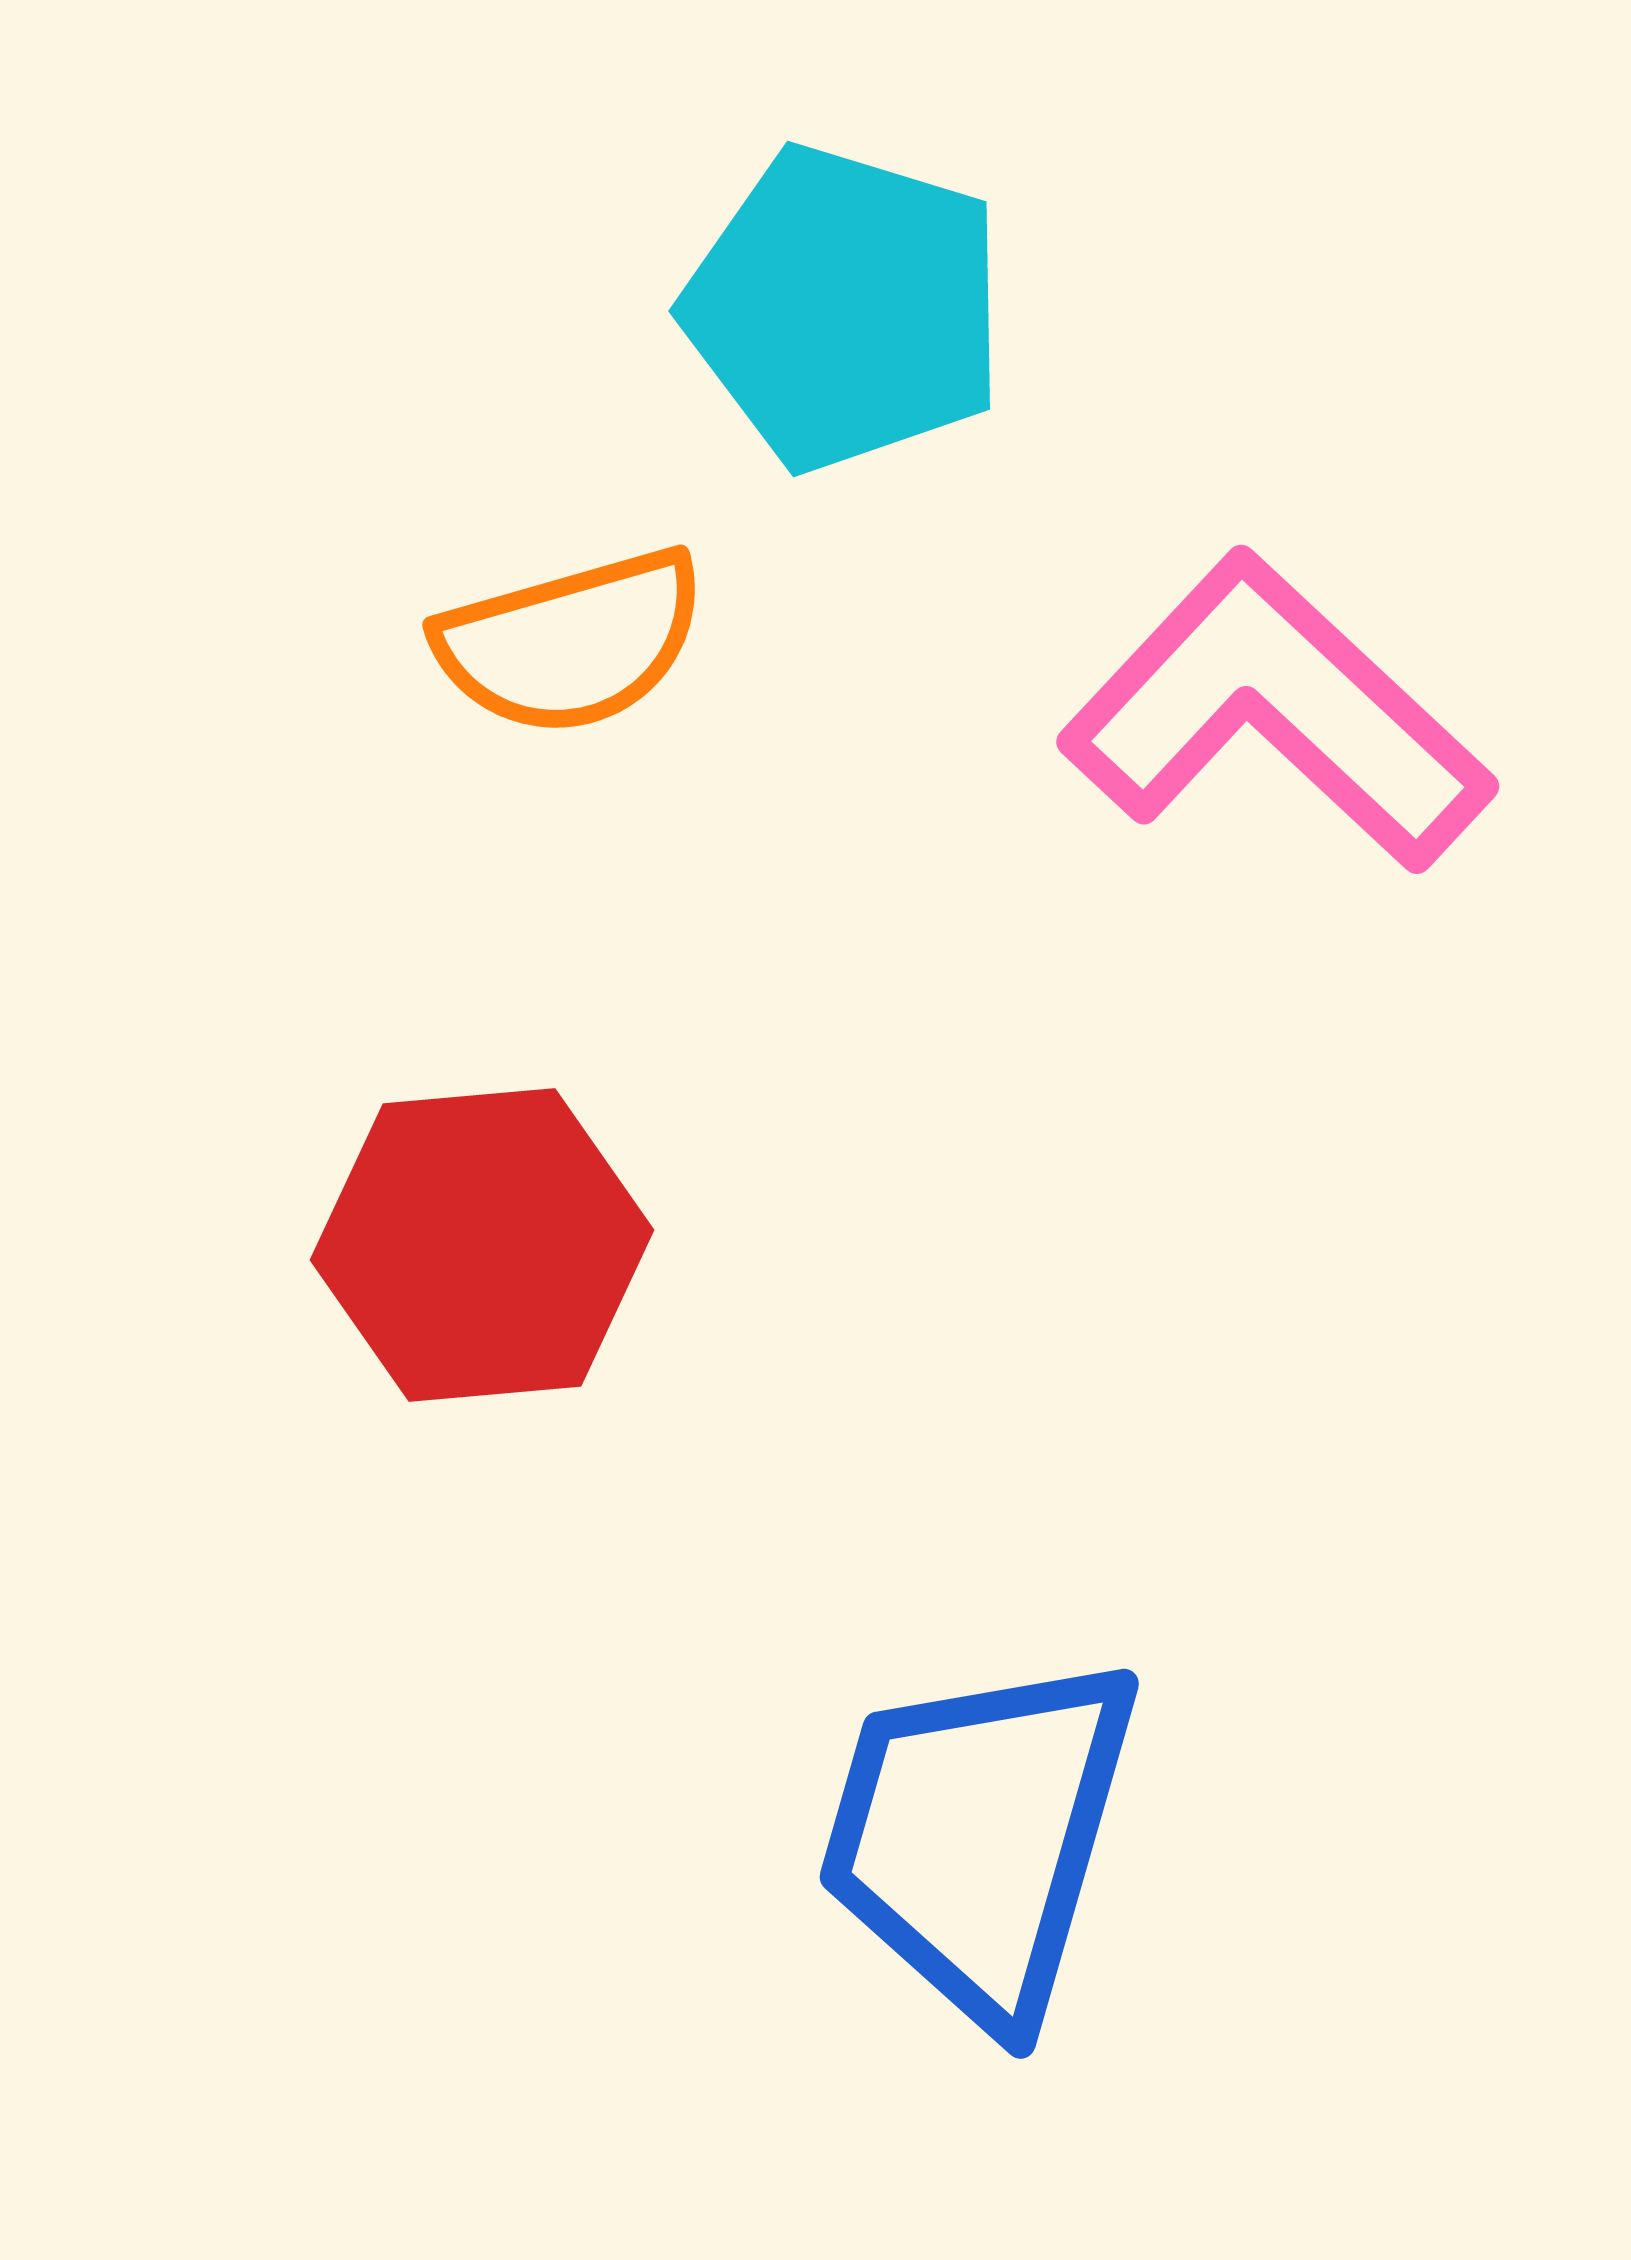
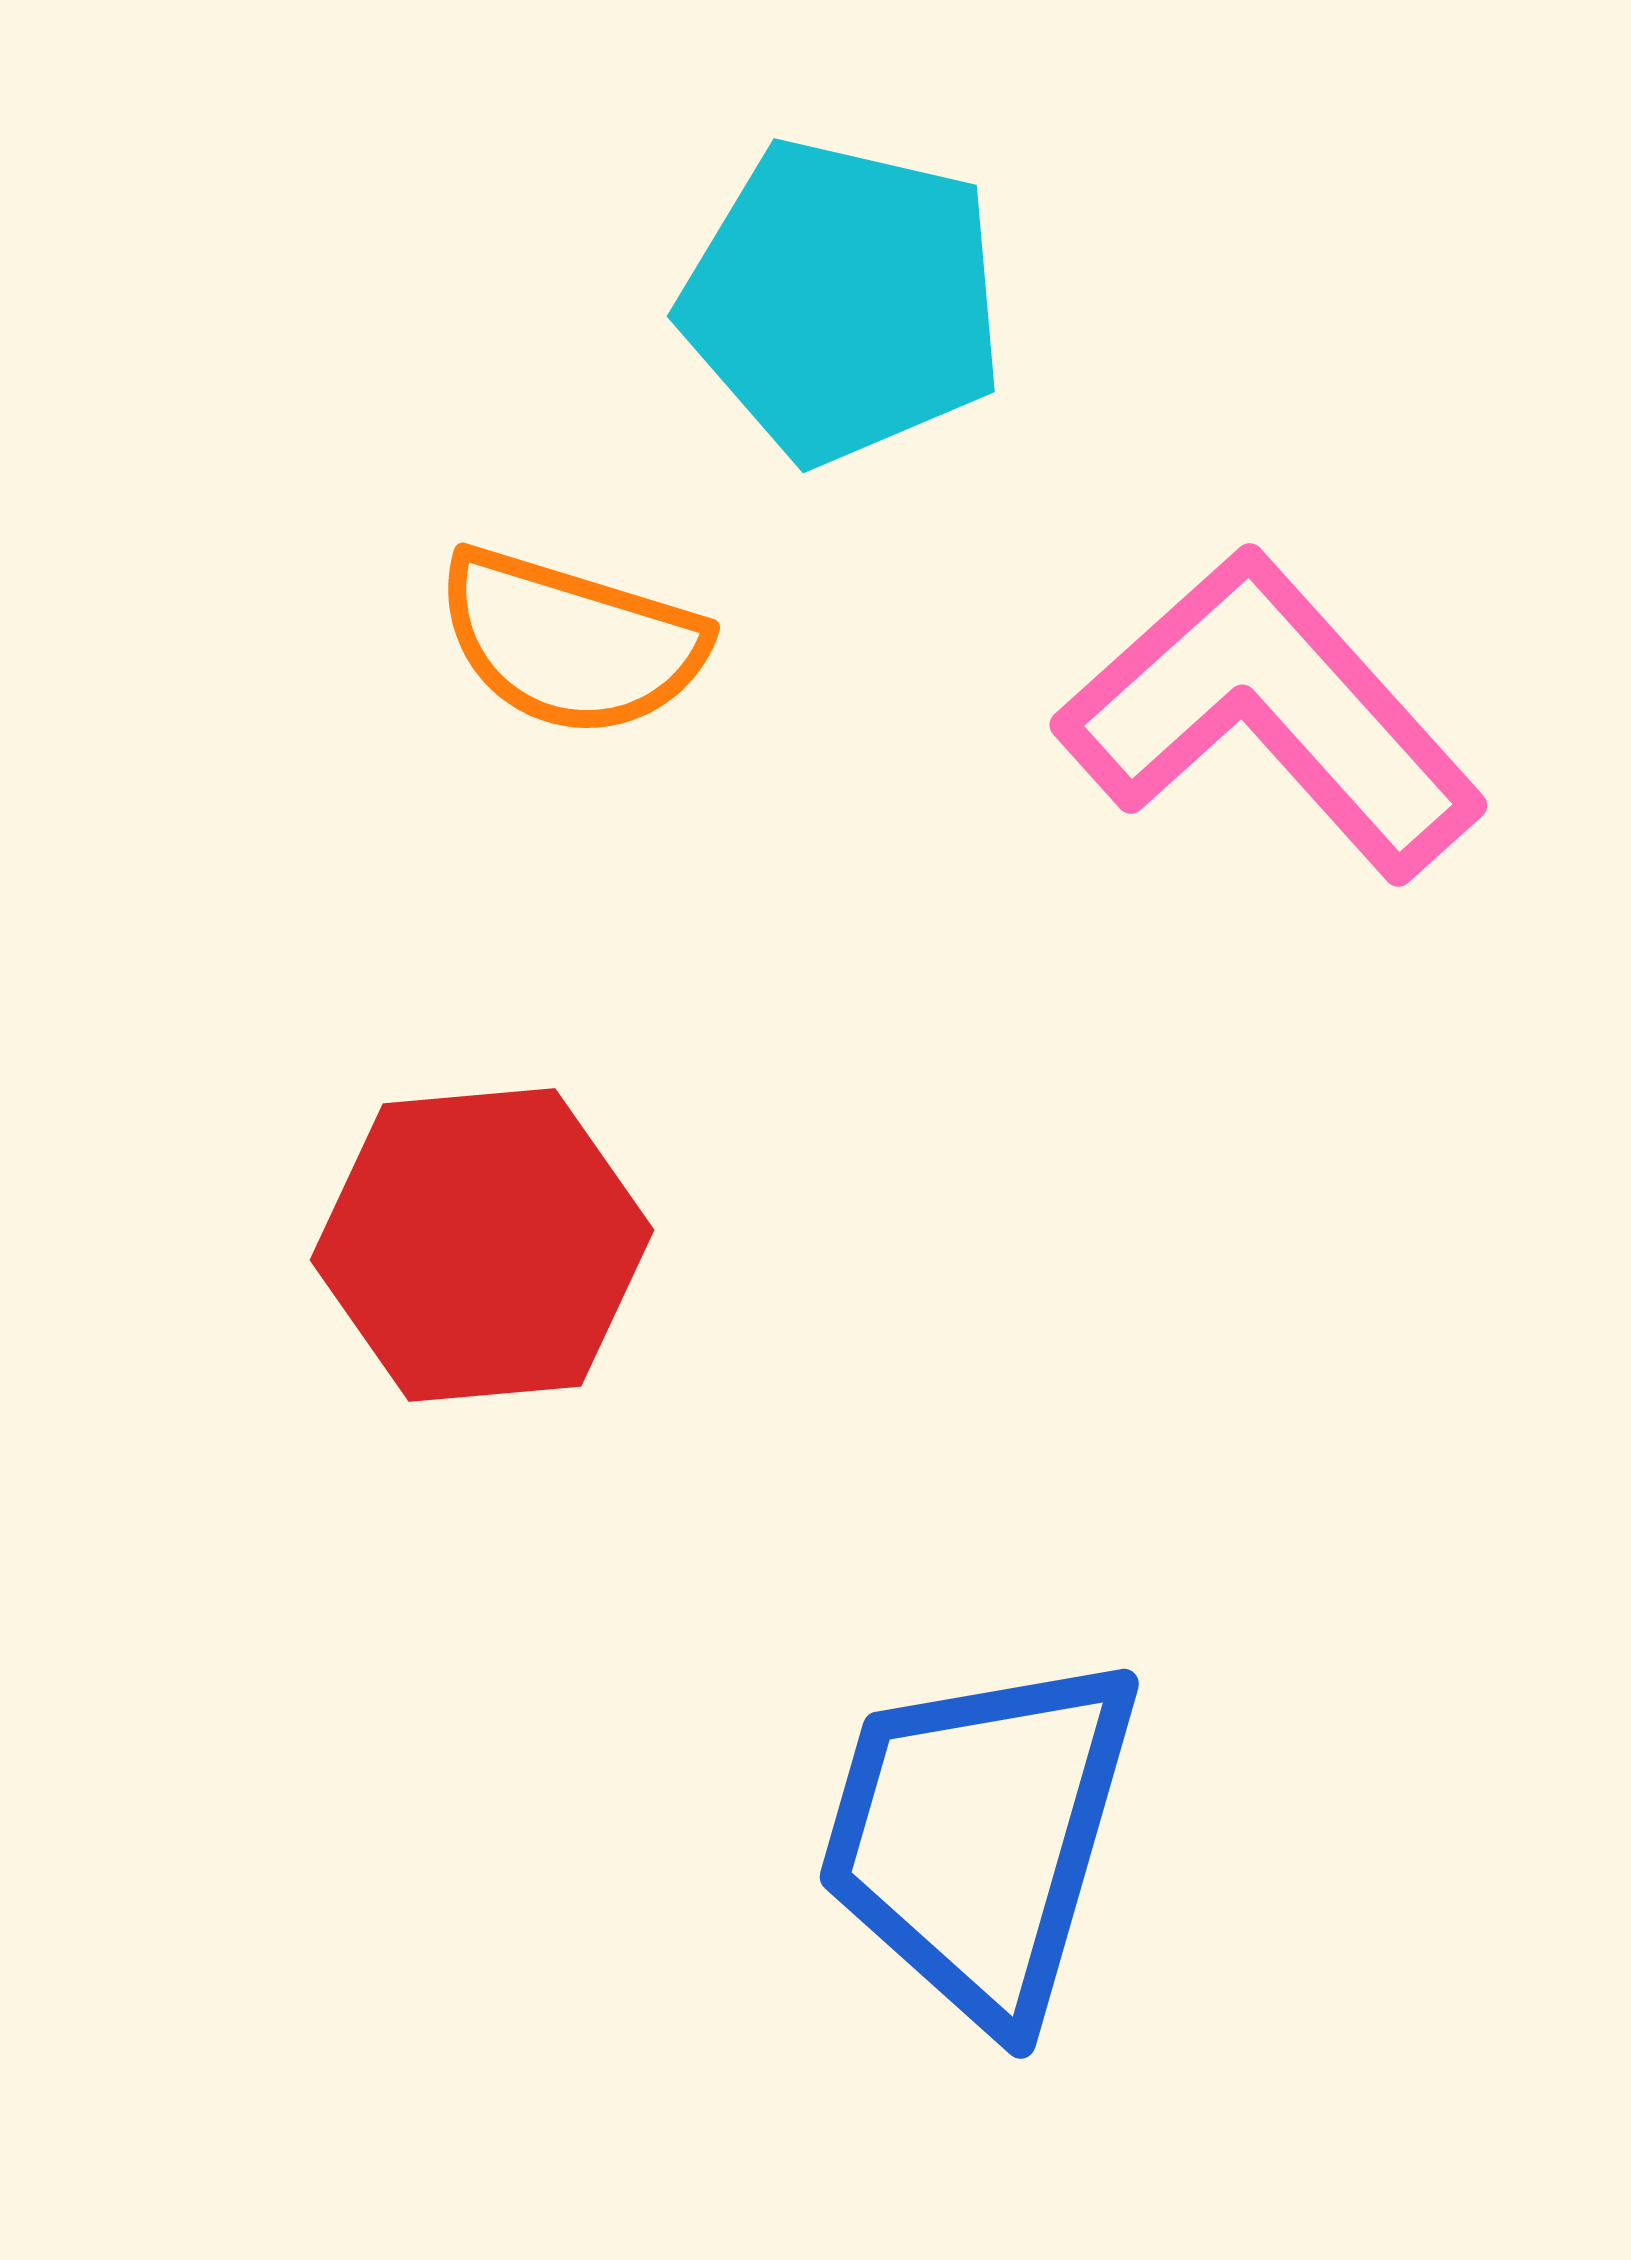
cyan pentagon: moved 2 px left, 7 px up; rotated 4 degrees counterclockwise
orange semicircle: rotated 33 degrees clockwise
pink L-shape: moved 5 px left, 1 px down; rotated 5 degrees clockwise
